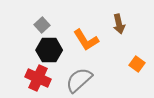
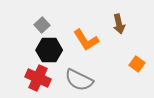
gray semicircle: rotated 112 degrees counterclockwise
